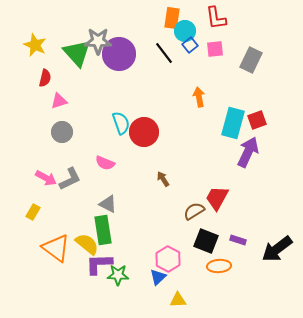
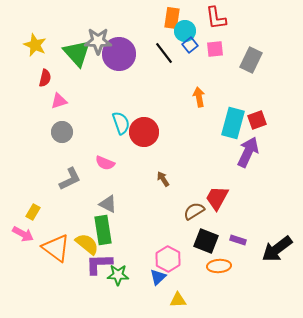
pink arrow: moved 23 px left, 56 px down
